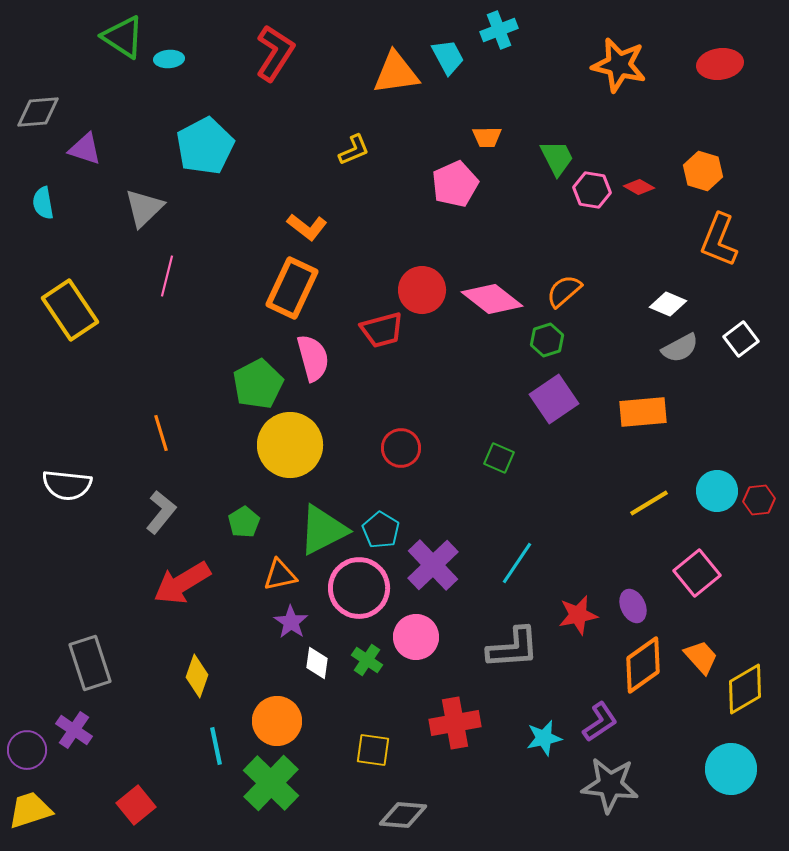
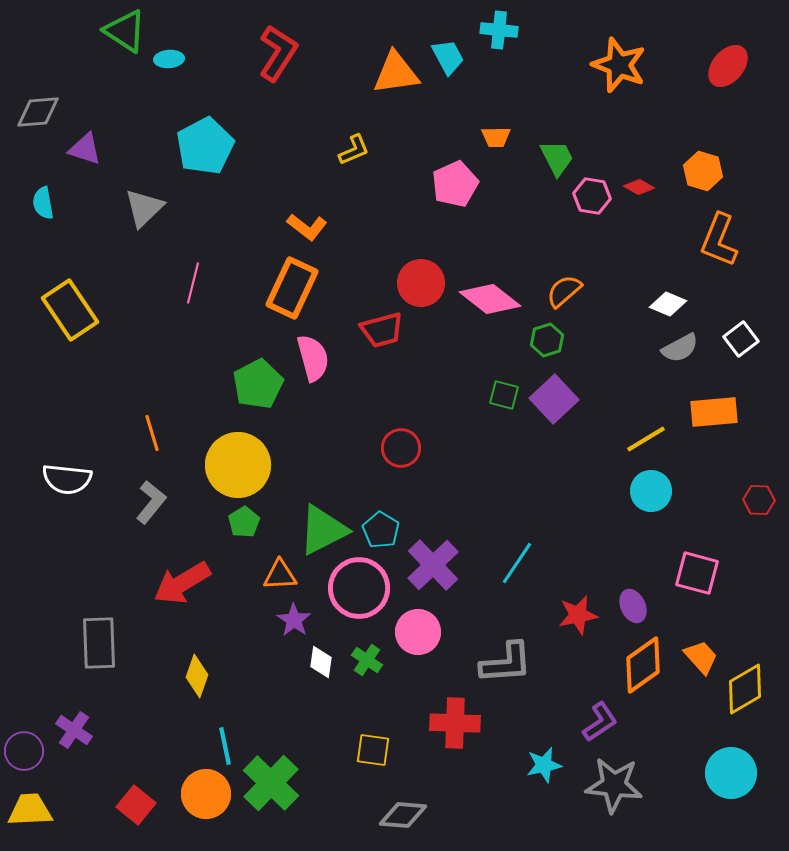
cyan cross at (499, 30): rotated 27 degrees clockwise
green triangle at (123, 37): moved 2 px right, 6 px up
red L-shape at (275, 53): moved 3 px right
red ellipse at (720, 64): moved 8 px right, 2 px down; rotated 42 degrees counterclockwise
orange star at (619, 65): rotated 8 degrees clockwise
orange trapezoid at (487, 137): moved 9 px right
pink hexagon at (592, 190): moved 6 px down
pink line at (167, 276): moved 26 px right, 7 px down
red circle at (422, 290): moved 1 px left, 7 px up
pink diamond at (492, 299): moved 2 px left
purple square at (554, 399): rotated 9 degrees counterclockwise
orange rectangle at (643, 412): moved 71 px right
orange line at (161, 433): moved 9 px left
yellow circle at (290, 445): moved 52 px left, 20 px down
green square at (499, 458): moved 5 px right, 63 px up; rotated 8 degrees counterclockwise
white semicircle at (67, 485): moved 6 px up
cyan circle at (717, 491): moved 66 px left
red hexagon at (759, 500): rotated 8 degrees clockwise
yellow line at (649, 503): moved 3 px left, 64 px up
gray L-shape at (161, 512): moved 10 px left, 10 px up
pink square at (697, 573): rotated 36 degrees counterclockwise
orange triangle at (280, 575): rotated 9 degrees clockwise
purple star at (291, 622): moved 3 px right, 2 px up
pink circle at (416, 637): moved 2 px right, 5 px up
gray L-shape at (513, 648): moved 7 px left, 15 px down
gray rectangle at (90, 663): moved 9 px right, 20 px up; rotated 16 degrees clockwise
white diamond at (317, 663): moved 4 px right, 1 px up
orange circle at (277, 721): moved 71 px left, 73 px down
red cross at (455, 723): rotated 12 degrees clockwise
cyan star at (544, 738): moved 27 px down
cyan line at (216, 746): moved 9 px right
purple circle at (27, 750): moved 3 px left, 1 px down
cyan circle at (731, 769): moved 4 px down
gray star at (610, 785): moved 4 px right
red square at (136, 805): rotated 12 degrees counterclockwise
yellow trapezoid at (30, 810): rotated 15 degrees clockwise
